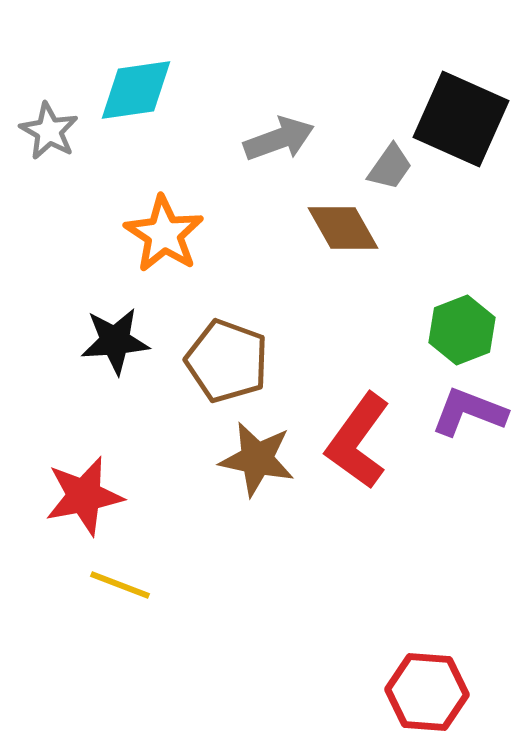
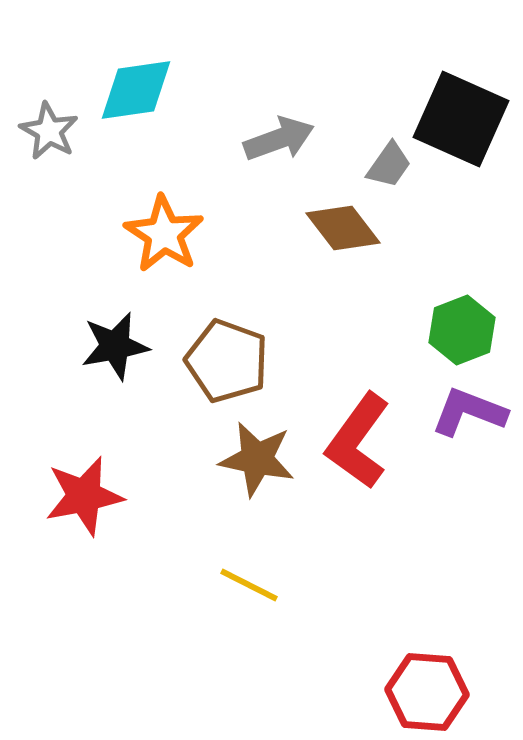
gray trapezoid: moved 1 px left, 2 px up
brown diamond: rotated 8 degrees counterclockwise
black star: moved 5 px down; rotated 6 degrees counterclockwise
yellow line: moved 129 px right; rotated 6 degrees clockwise
